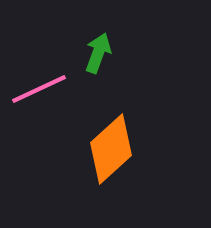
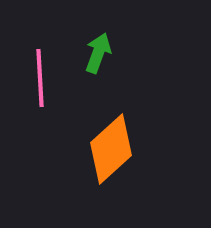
pink line: moved 1 px right, 11 px up; rotated 68 degrees counterclockwise
